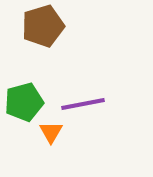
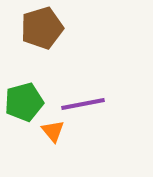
brown pentagon: moved 1 px left, 2 px down
orange triangle: moved 2 px right, 1 px up; rotated 10 degrees counterclockwise
